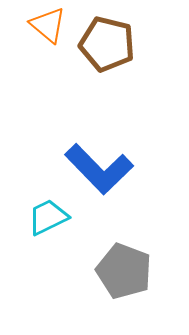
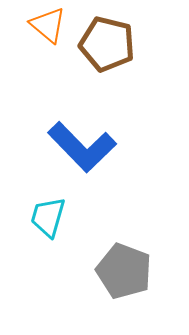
blue L-shape: moved 17 px left, 22 px up
cyan trapezoid: rotated 48 degrees counterclockwise
